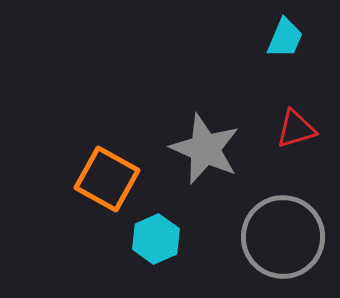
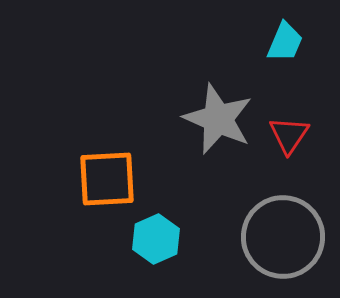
cyan trapezoid: moved 4 px down
red triangle: moved 7 px left, 6 px down; rotated 39 degrees counterclockwise
gray star: moved 13 px right, 30 px up
orange square: rotated 32 degrees counterclockwise
